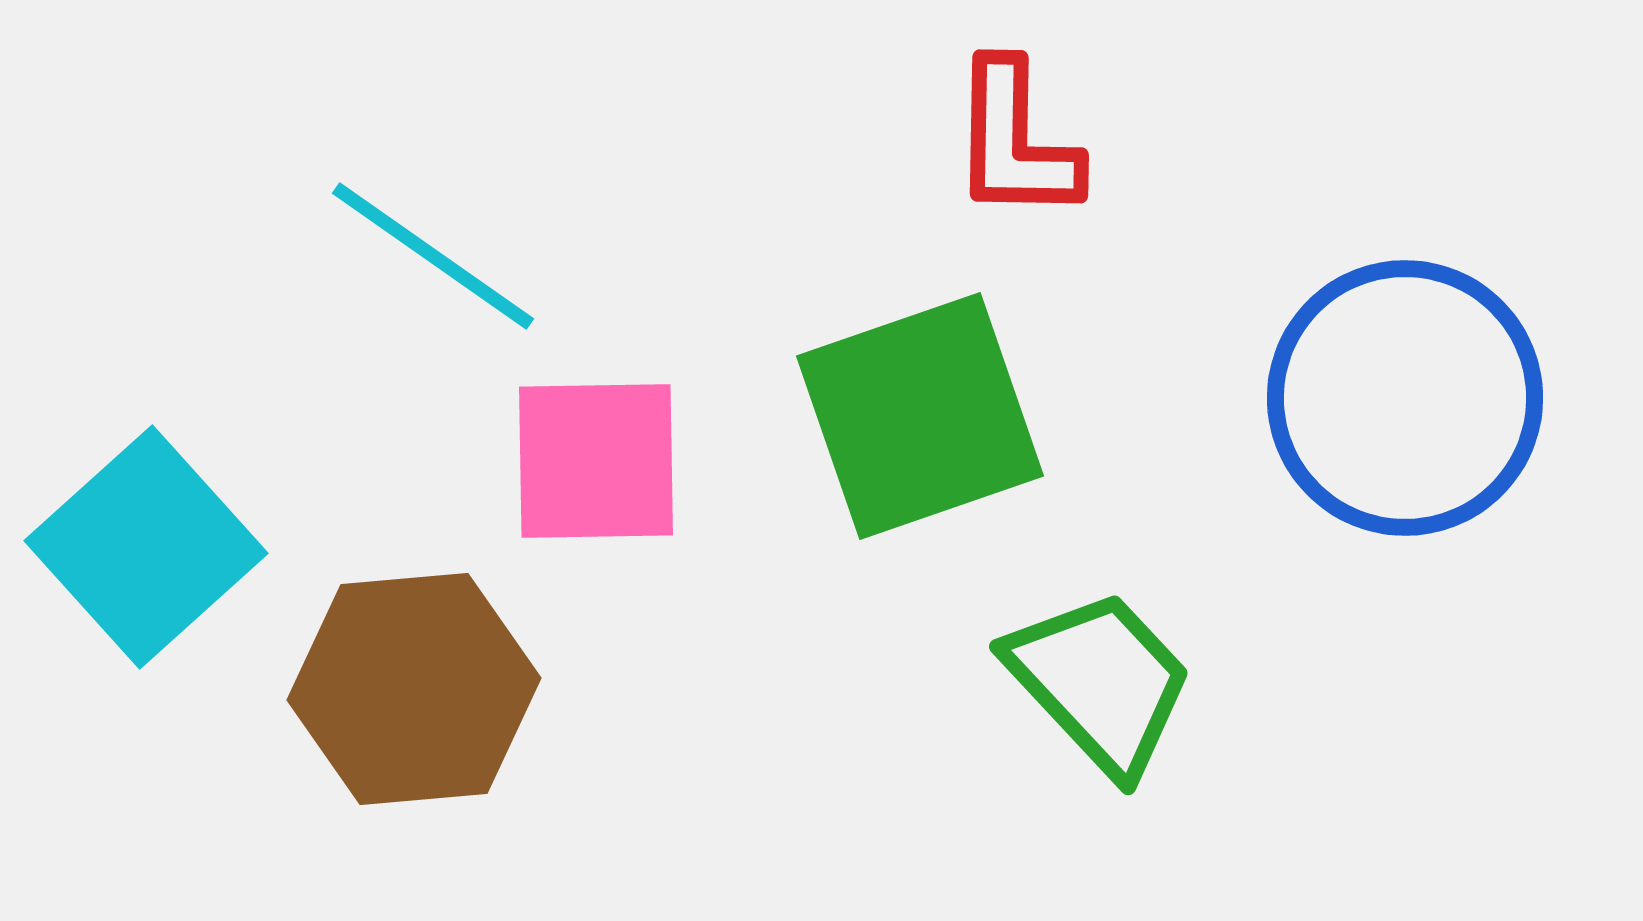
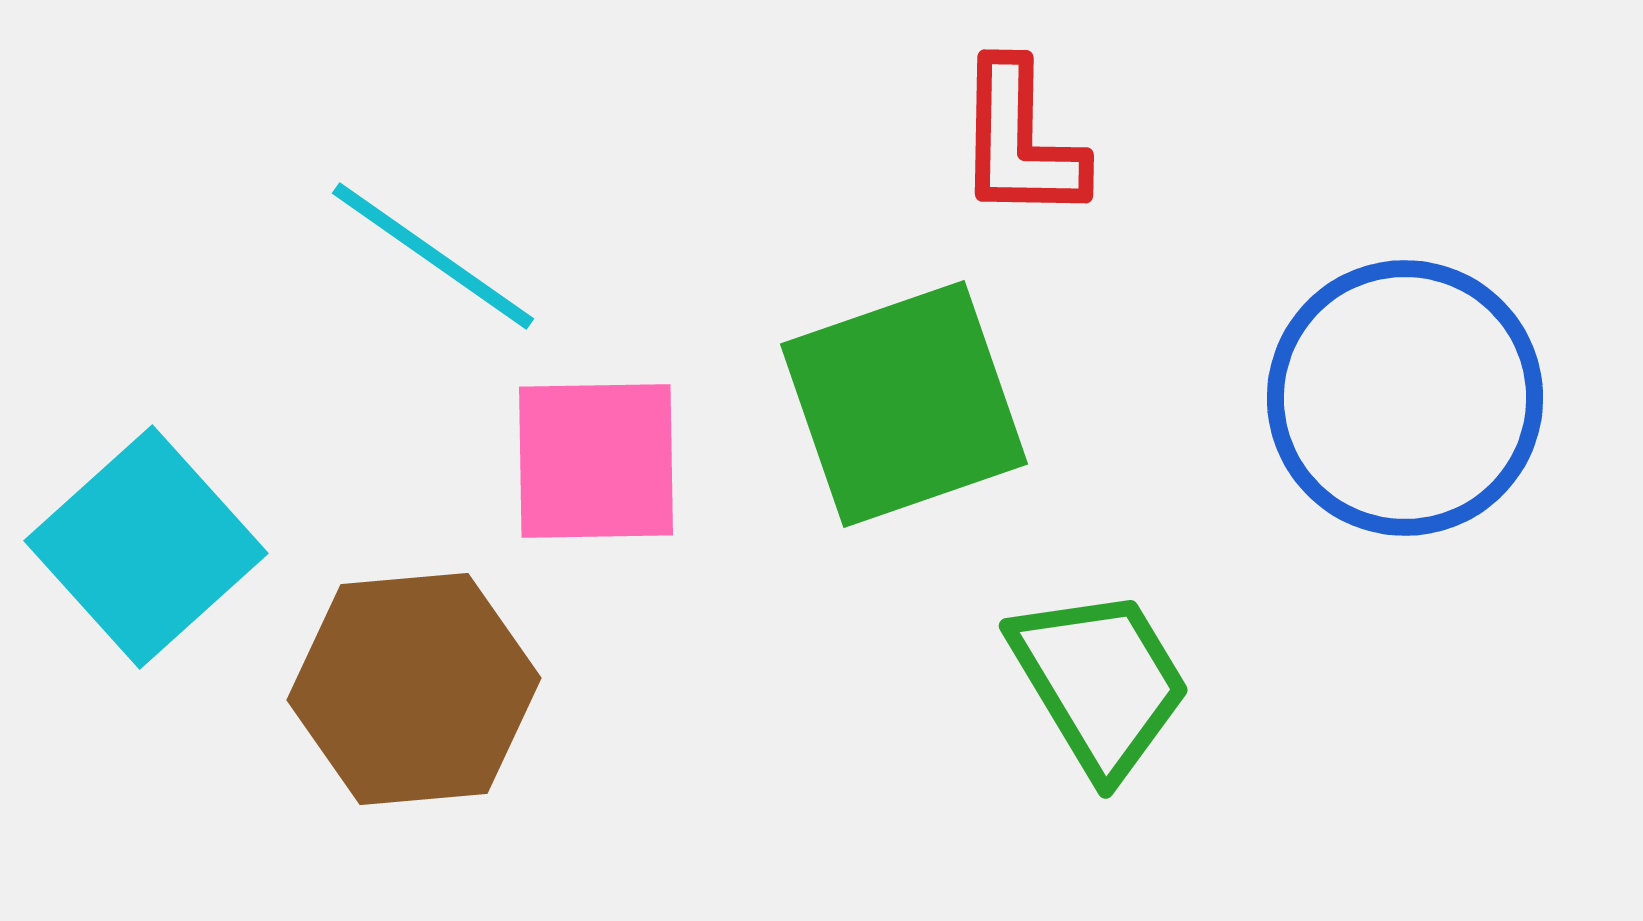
red L-shape: moved 5 px right
green square: moved 16 px left, 12 px up
green trapezoid: rotated 12 degrees clockwise
